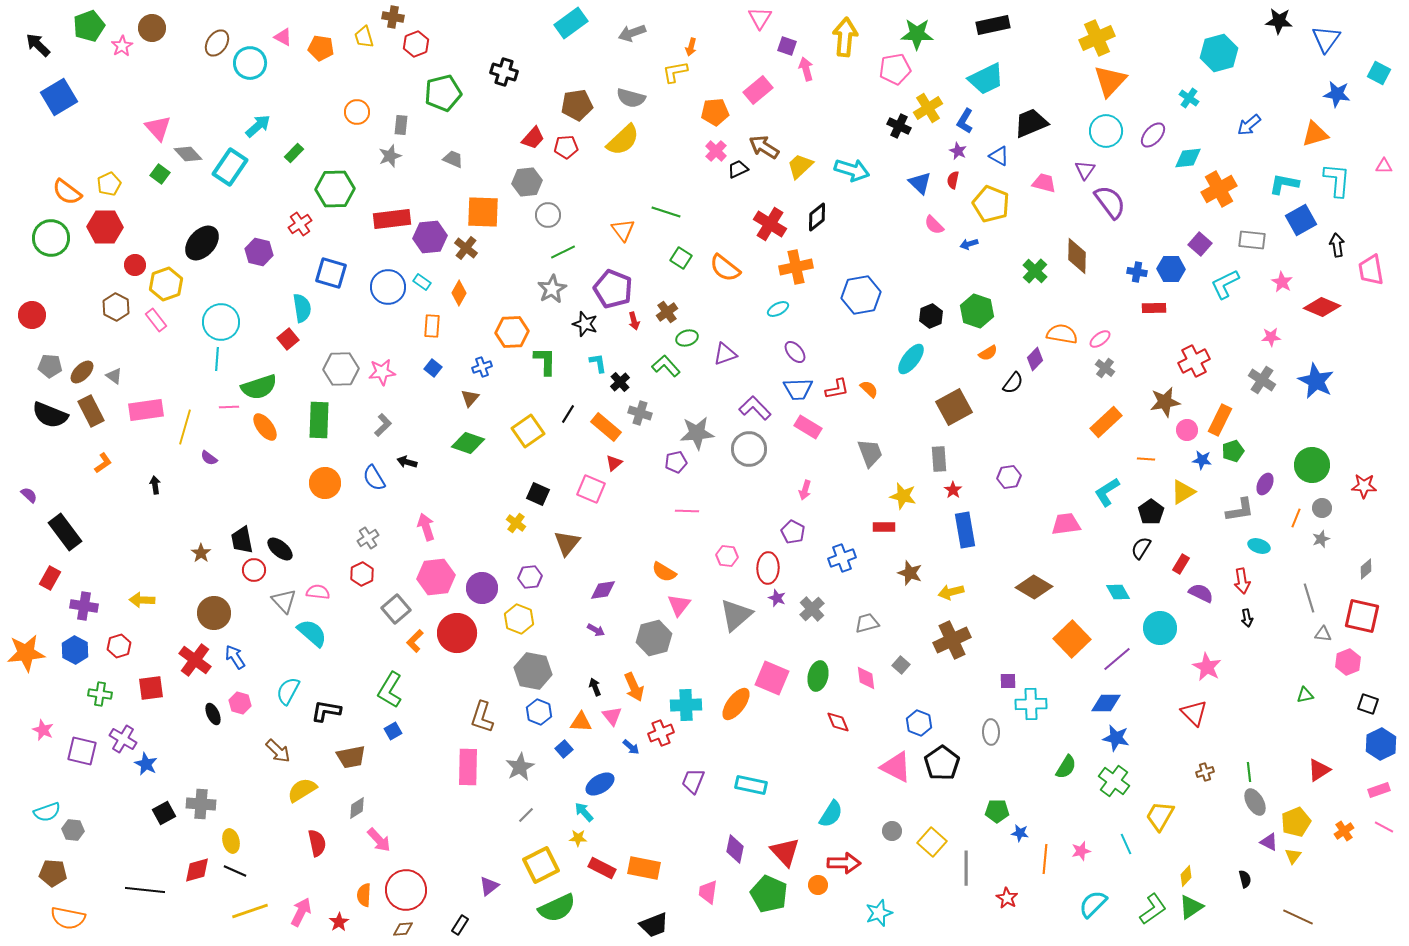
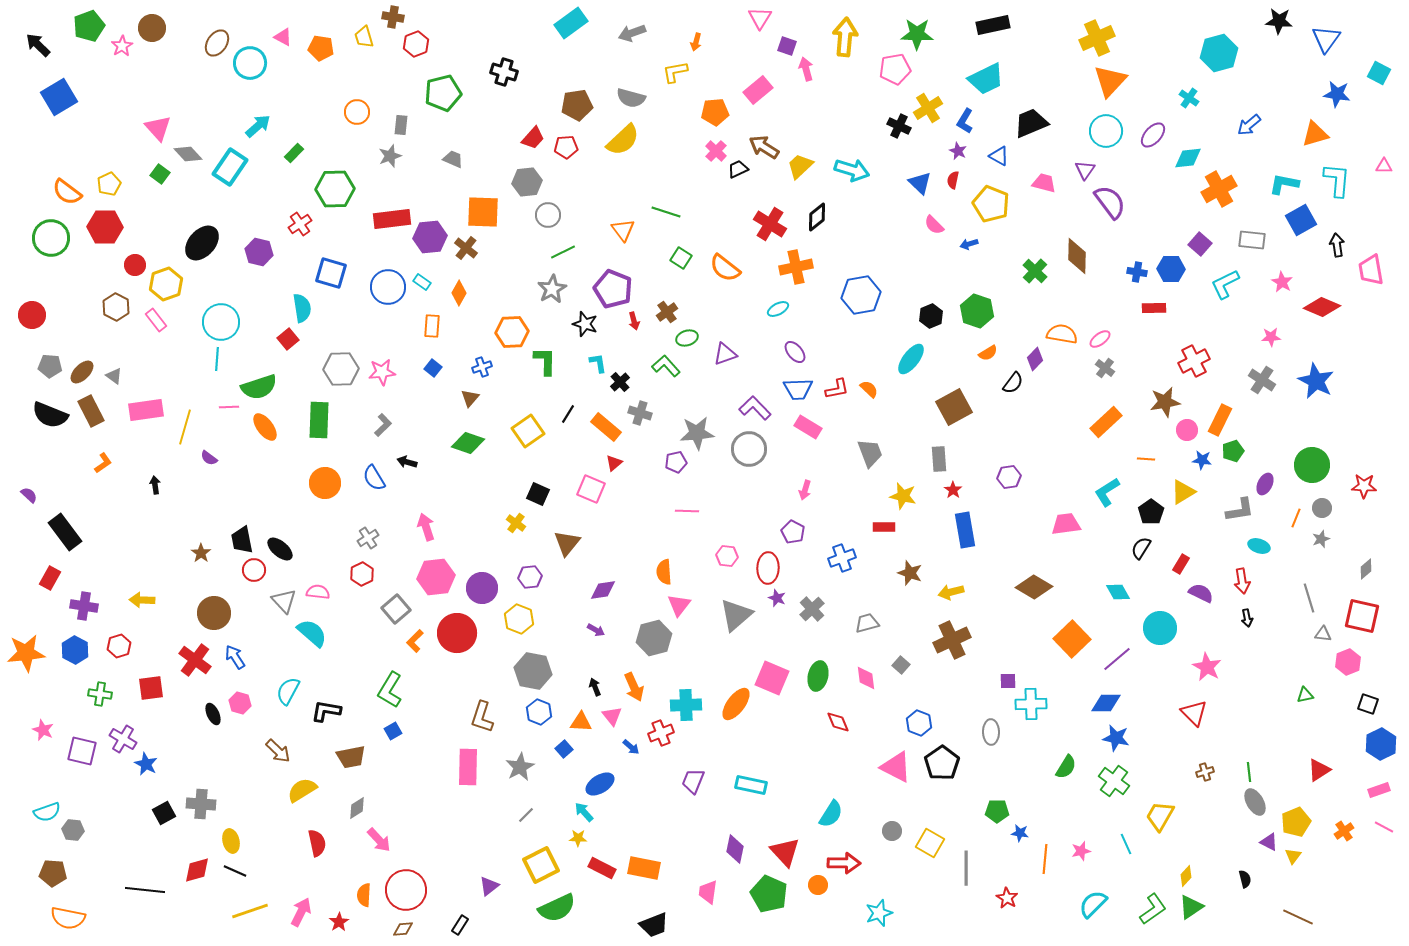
orange arrow at (691, 47): moved 5 px right, 5 px up
orange semicircle at (664, 572): rotated 55 degrees clockwise
yellow square at (932, 842): moved 2 px left, 1 px down; rotated 12 degrees counterclockwise
